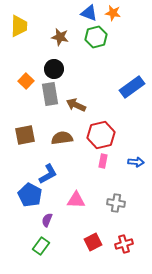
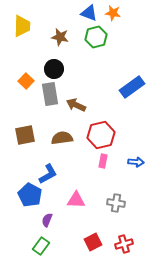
yellow trapezoid: moved 3 px right
